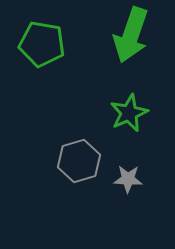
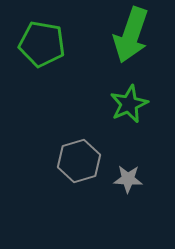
green star: moved 9 px up
